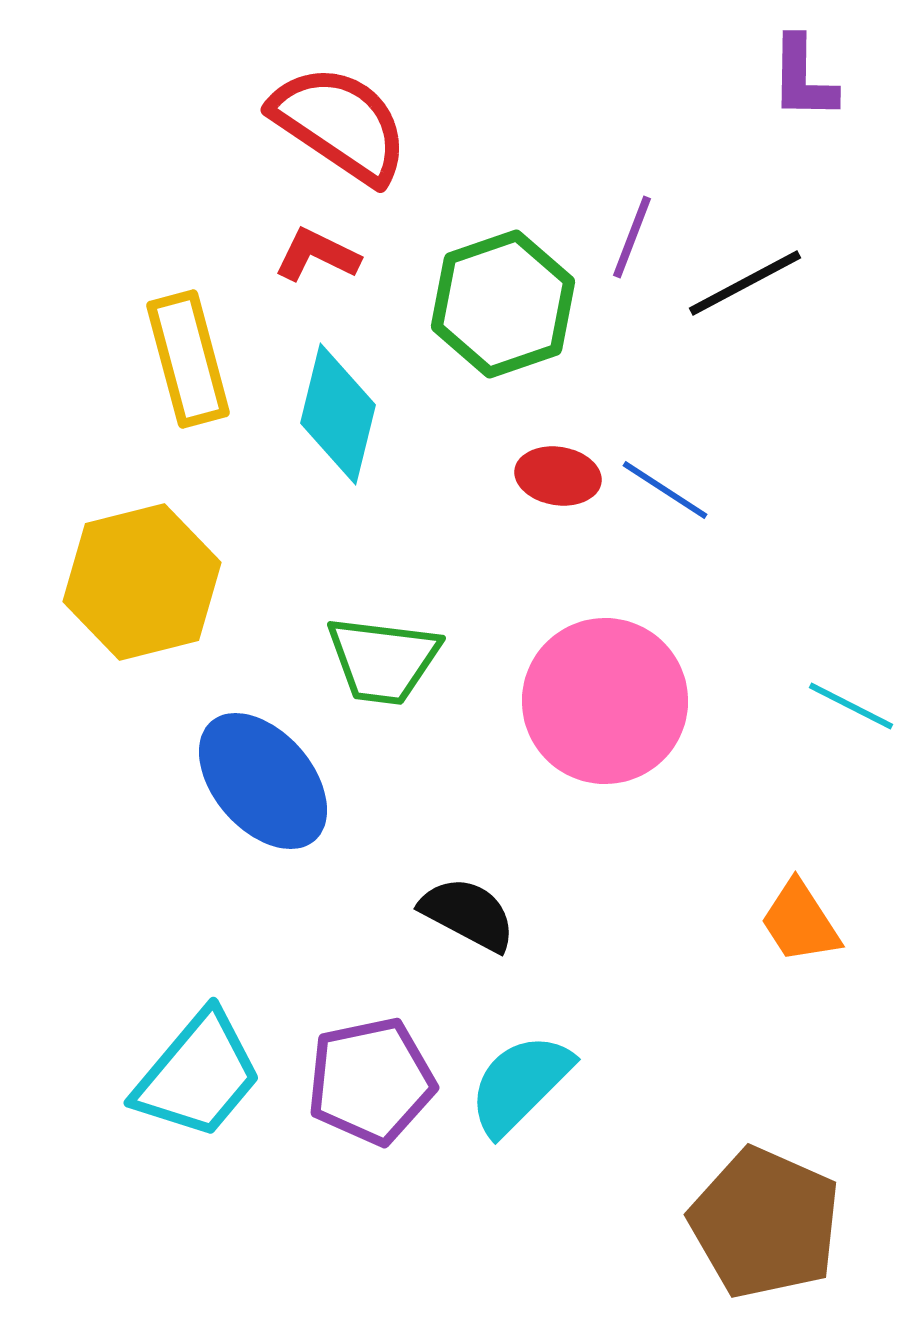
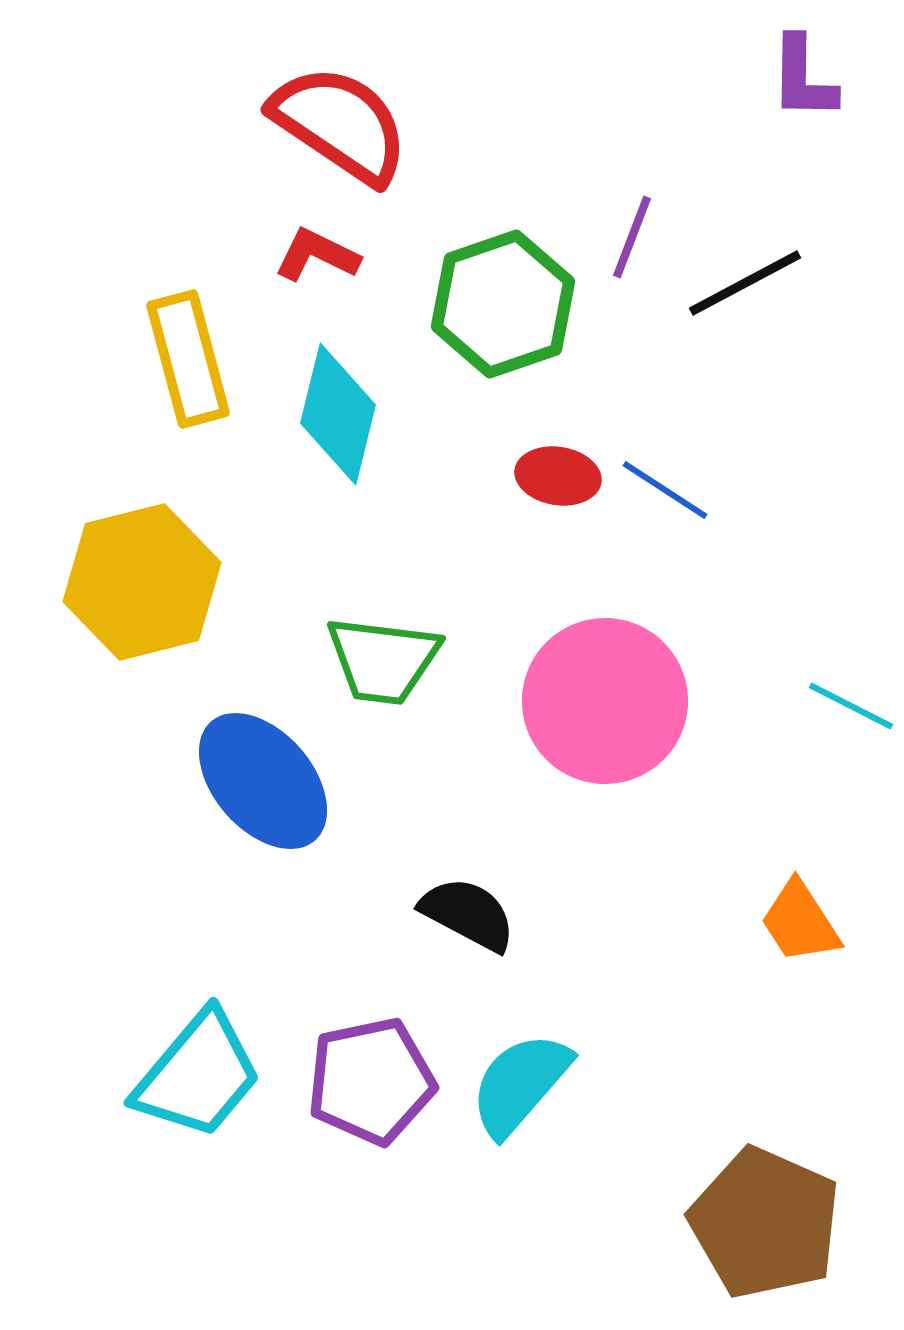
cyan semicircle: rotated 4 degrees counterclockwise
